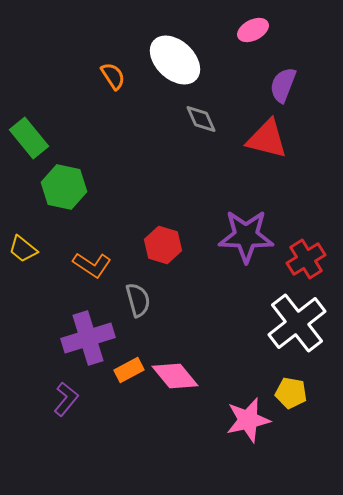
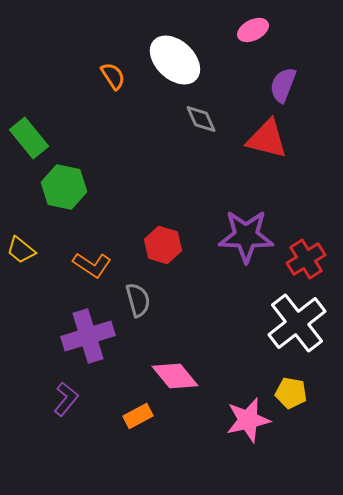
yellow trapezoid: moved 2 px left, 1 px down
purple cross: moved 2 px up
orange rectangle: moved 9 px right, 46 px down
